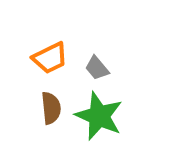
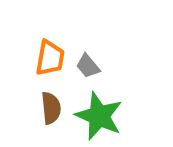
orange trapezoid: rotated 54 degrees counterclockwise
gray trapezoid: moved 9 px left, 2 px up
